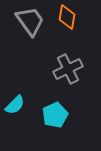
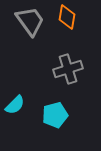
gray cross: rotated 8 degrees clockwise
cyan pentagon: rotated 10 degrees clockwise
